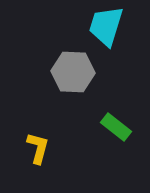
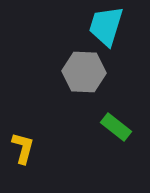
gray hexagon: moved 11 px right
yellow L-shape: moved 15 px left
